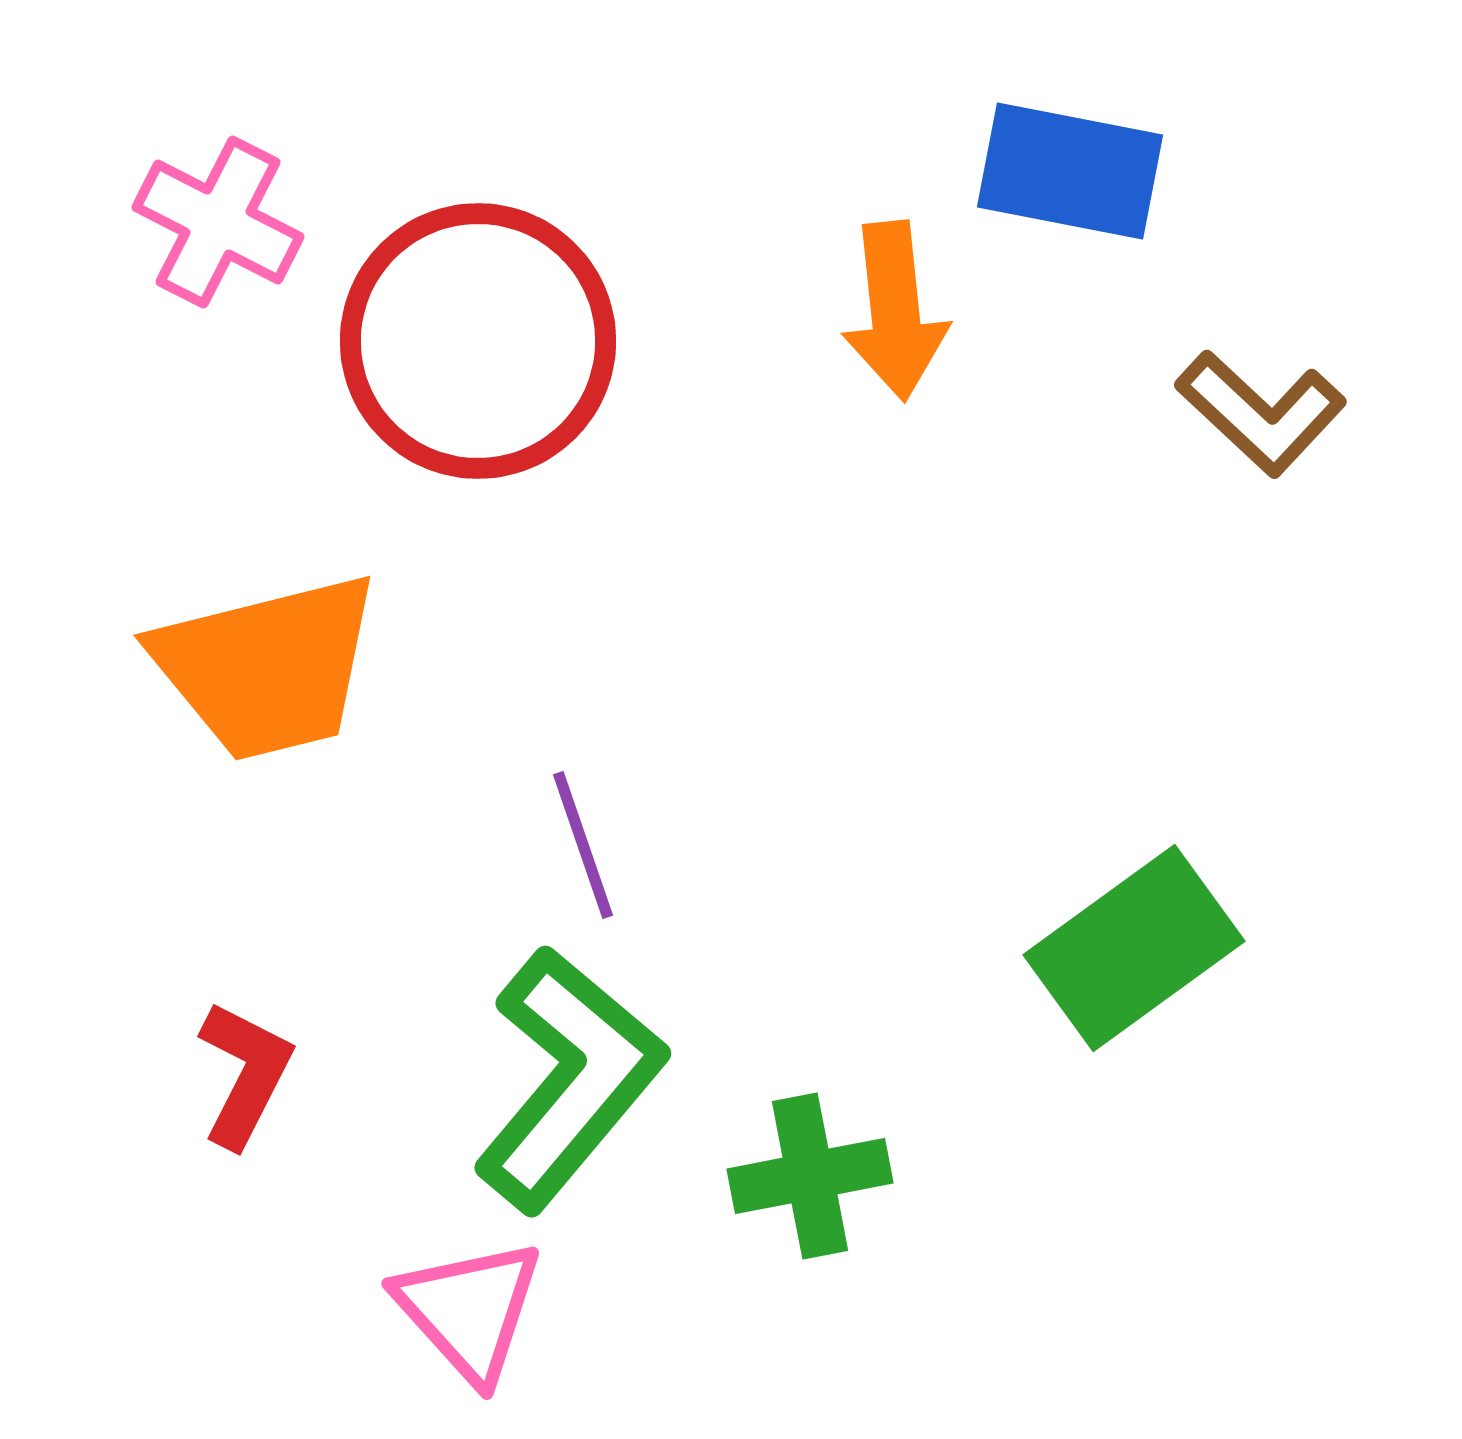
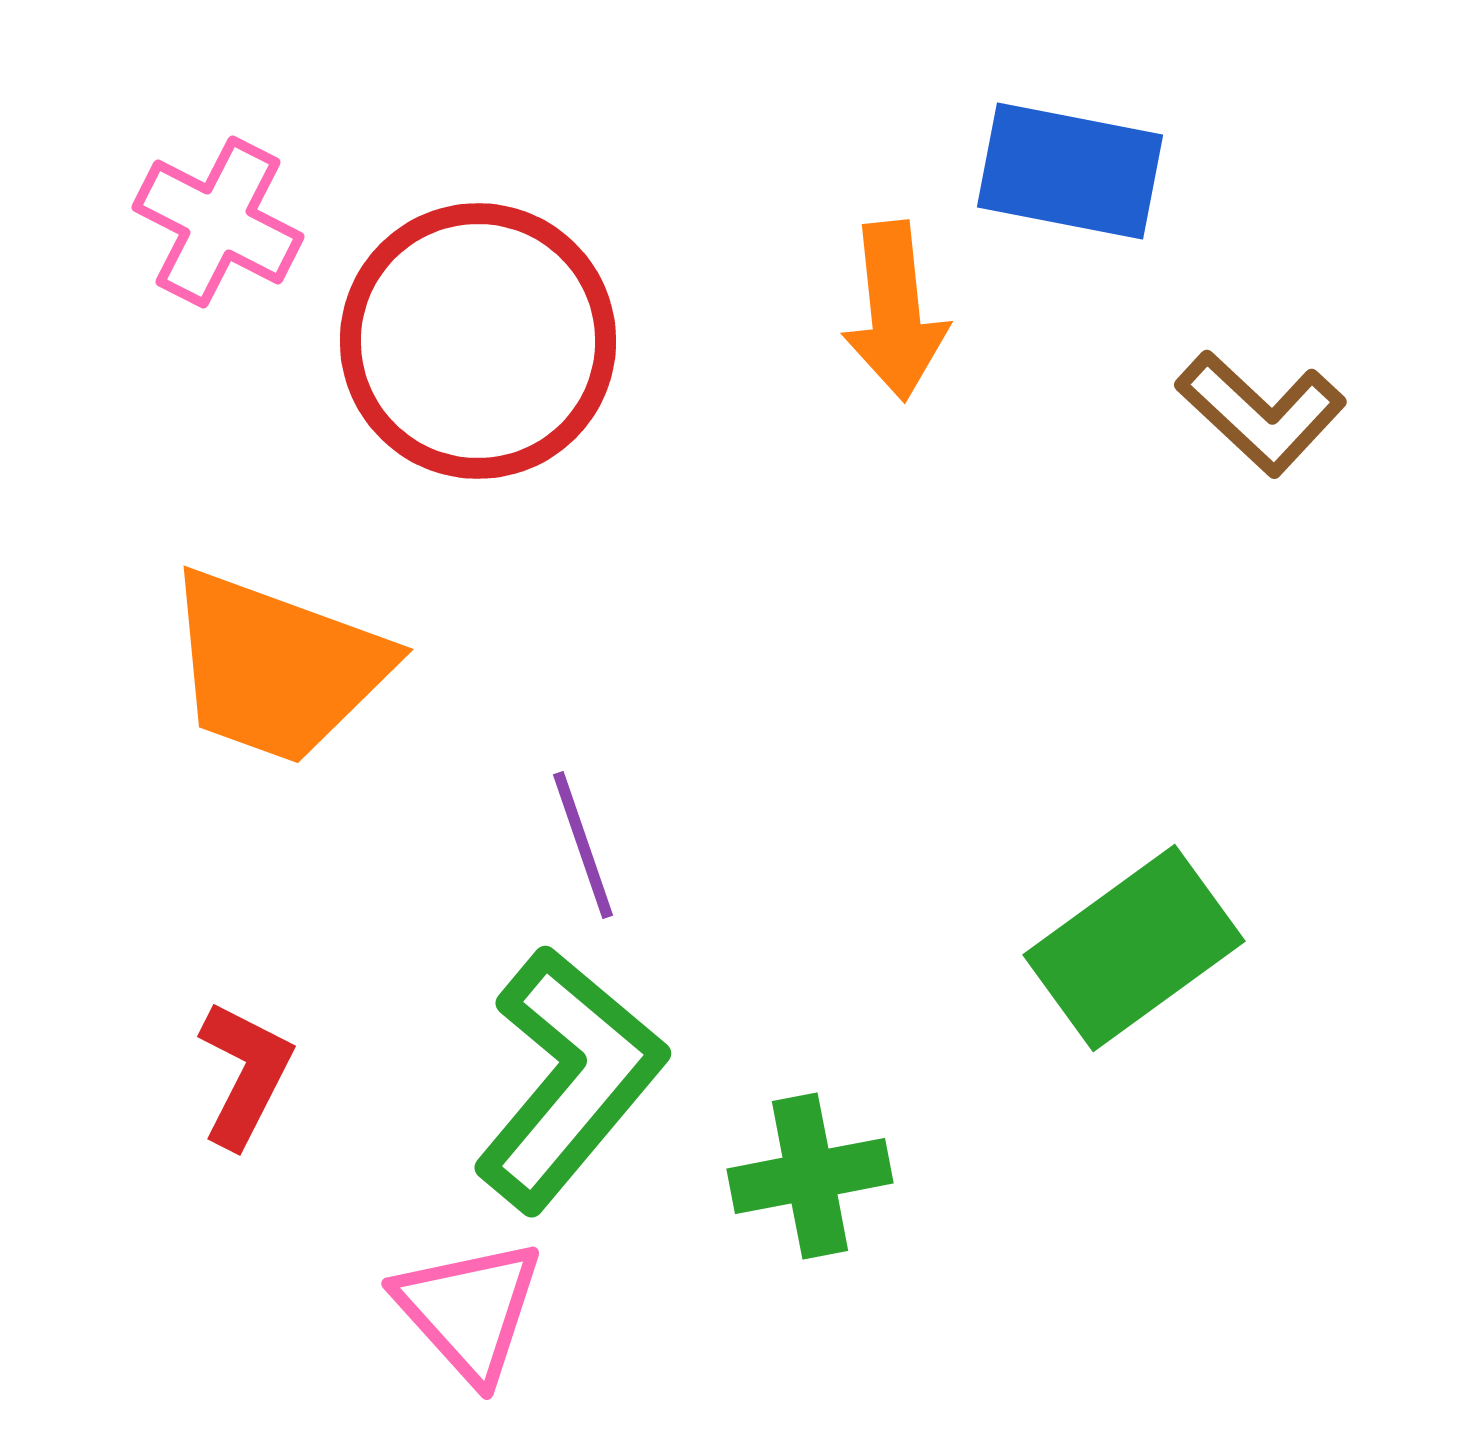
orange trapezoid: moved 10 px right; rotated 34 degrees clockwise
